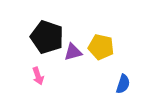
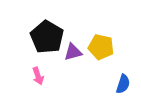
black pentagon: rotated 12 degrees clockwise
